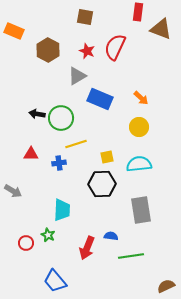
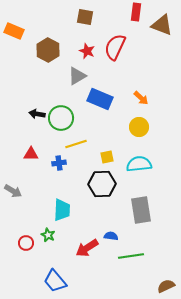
red rectangle: moved 2 px left
brown triangle: moved 1 px right, 4 px up
red arrow: rotated 35 degrees clockwise
